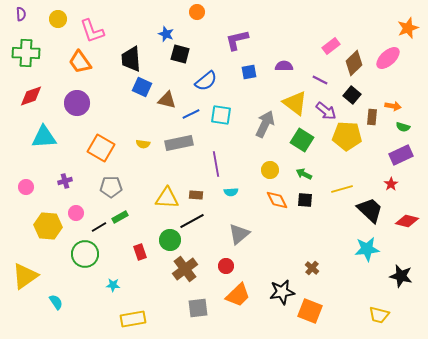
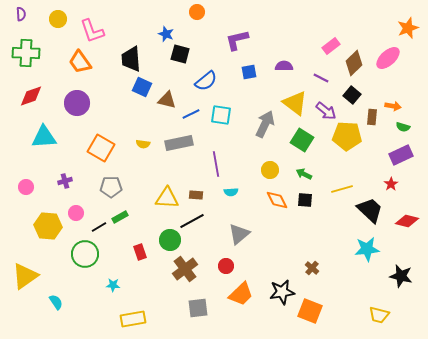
purple line at (320, 80): moved 1 px right, 2 px up
orange trapezoid at (238, 295): moved 3 px right, 1 px up
